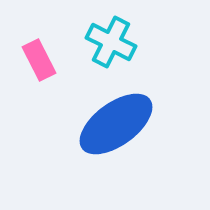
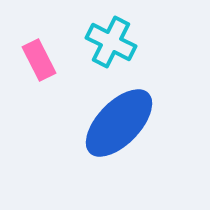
blue ellipse: moved 3 px right, 1 px up; rotated 10 degrees counterclockwise
